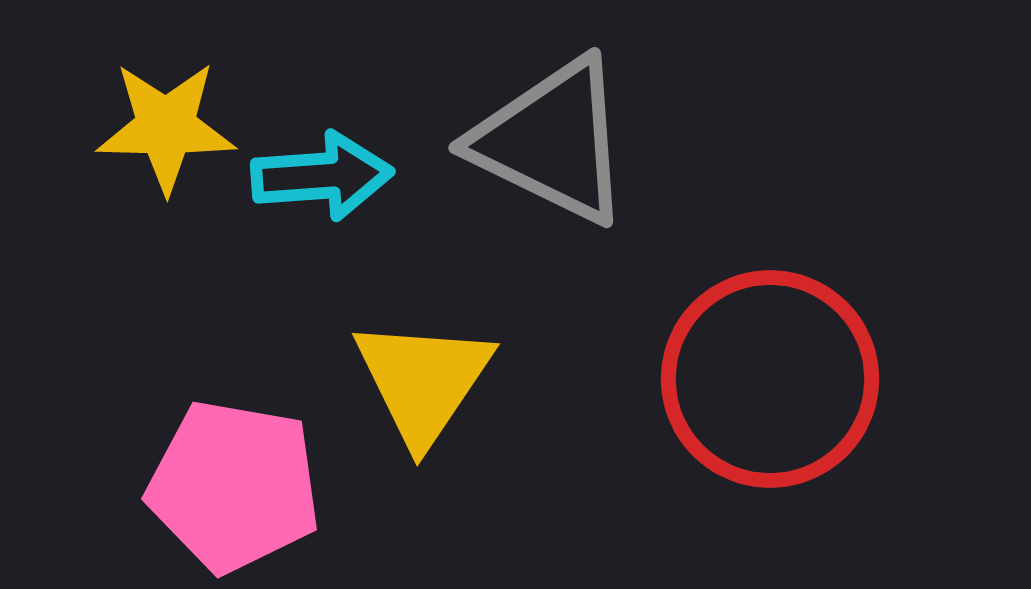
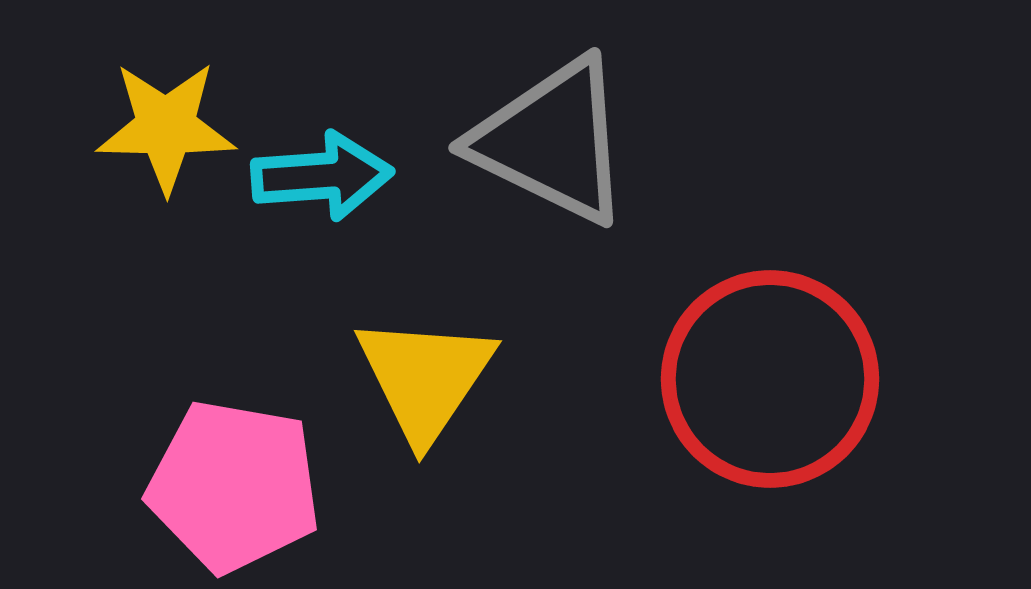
yellow triangle: moved 2 px right, 3 px up
